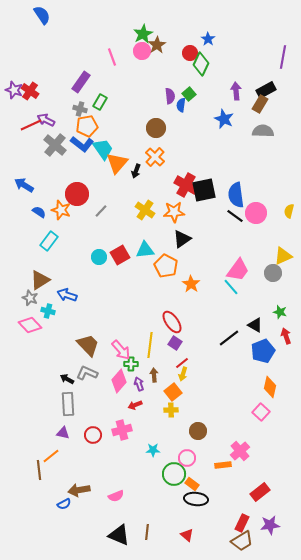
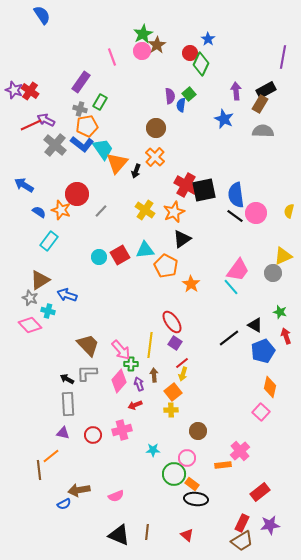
orange star at (174, 212): rotated 20 degrees counterclockwise
gray L-shape at (87, 373): rotated 25 degrees counterclockwise
